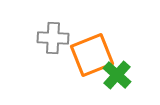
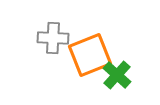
orange square: moved 2 px left
